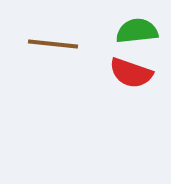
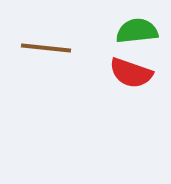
brown line: moved 7 px left, 4 px down
